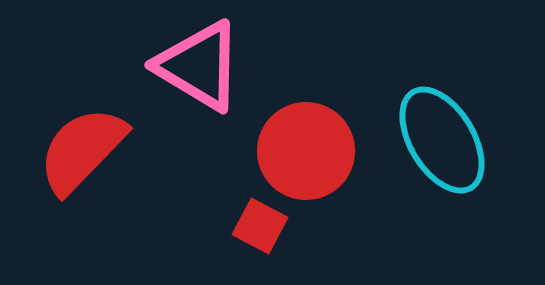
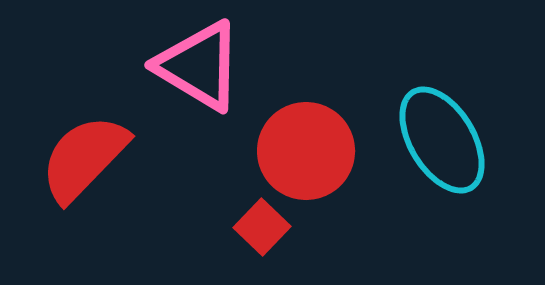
red semicircle: moved 2 px right, 8 px down
red square: moved 2 px right, 1 px down; rotated 16 degrees clockwise
